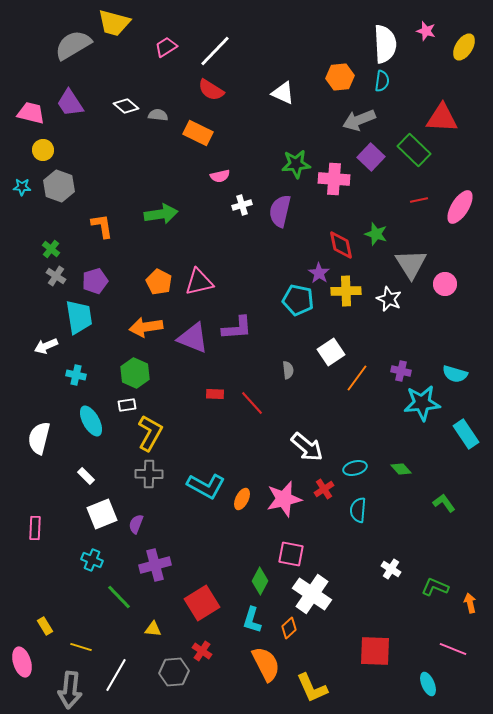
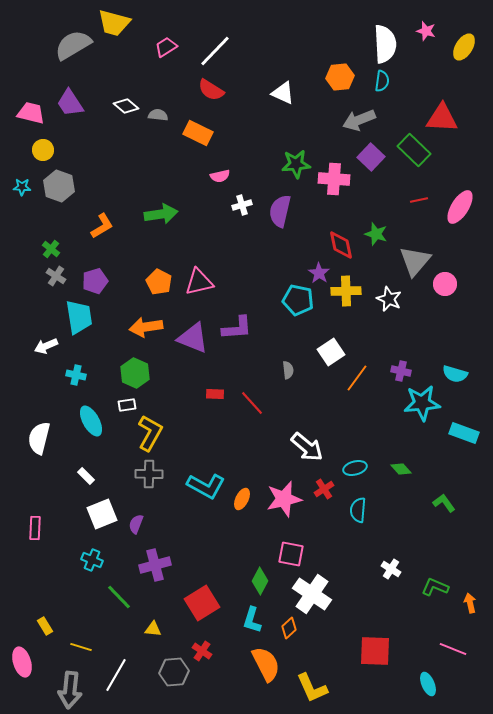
orange L-shape at (102, 226): rotated 68 degrees clockwise
gray triangle at (411, 264): moved 4 px right, 3 px up; rotated 12 degrees clockwise
cyan rectangle at (466, 434): moved 2 px left, 1 px up; rotated 36 degrees counterclockwise
